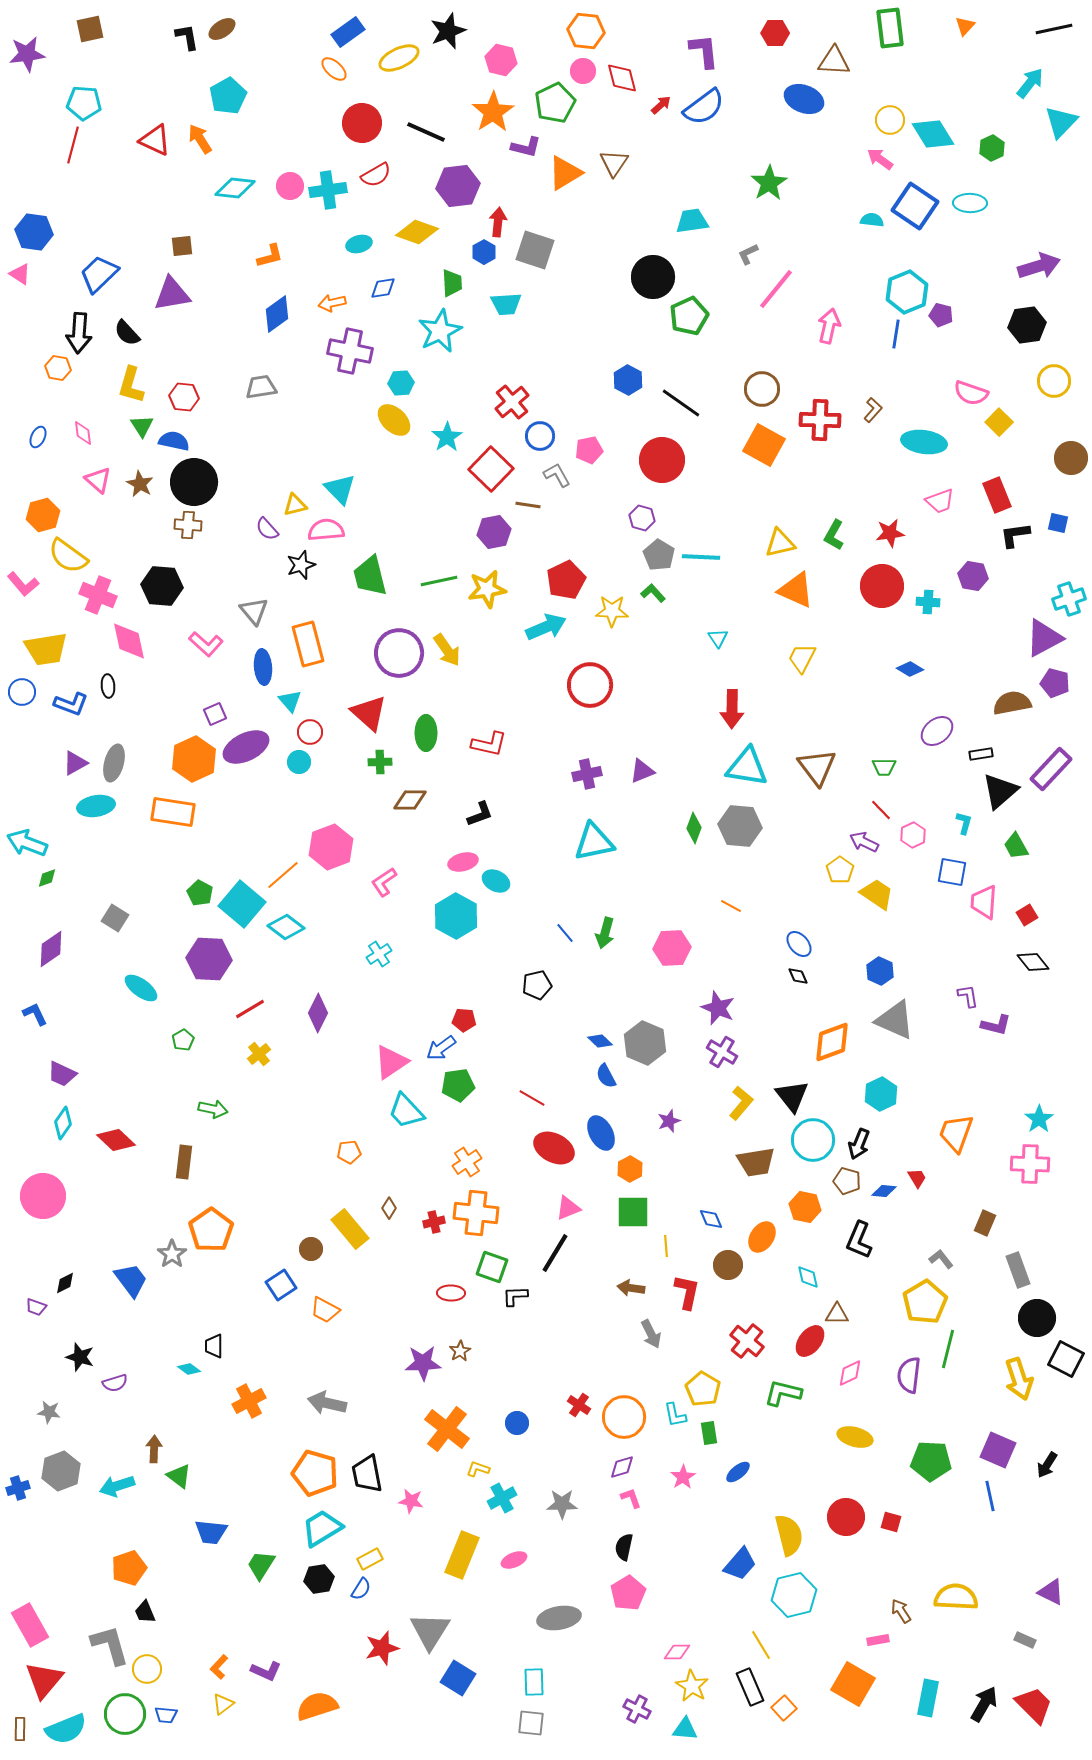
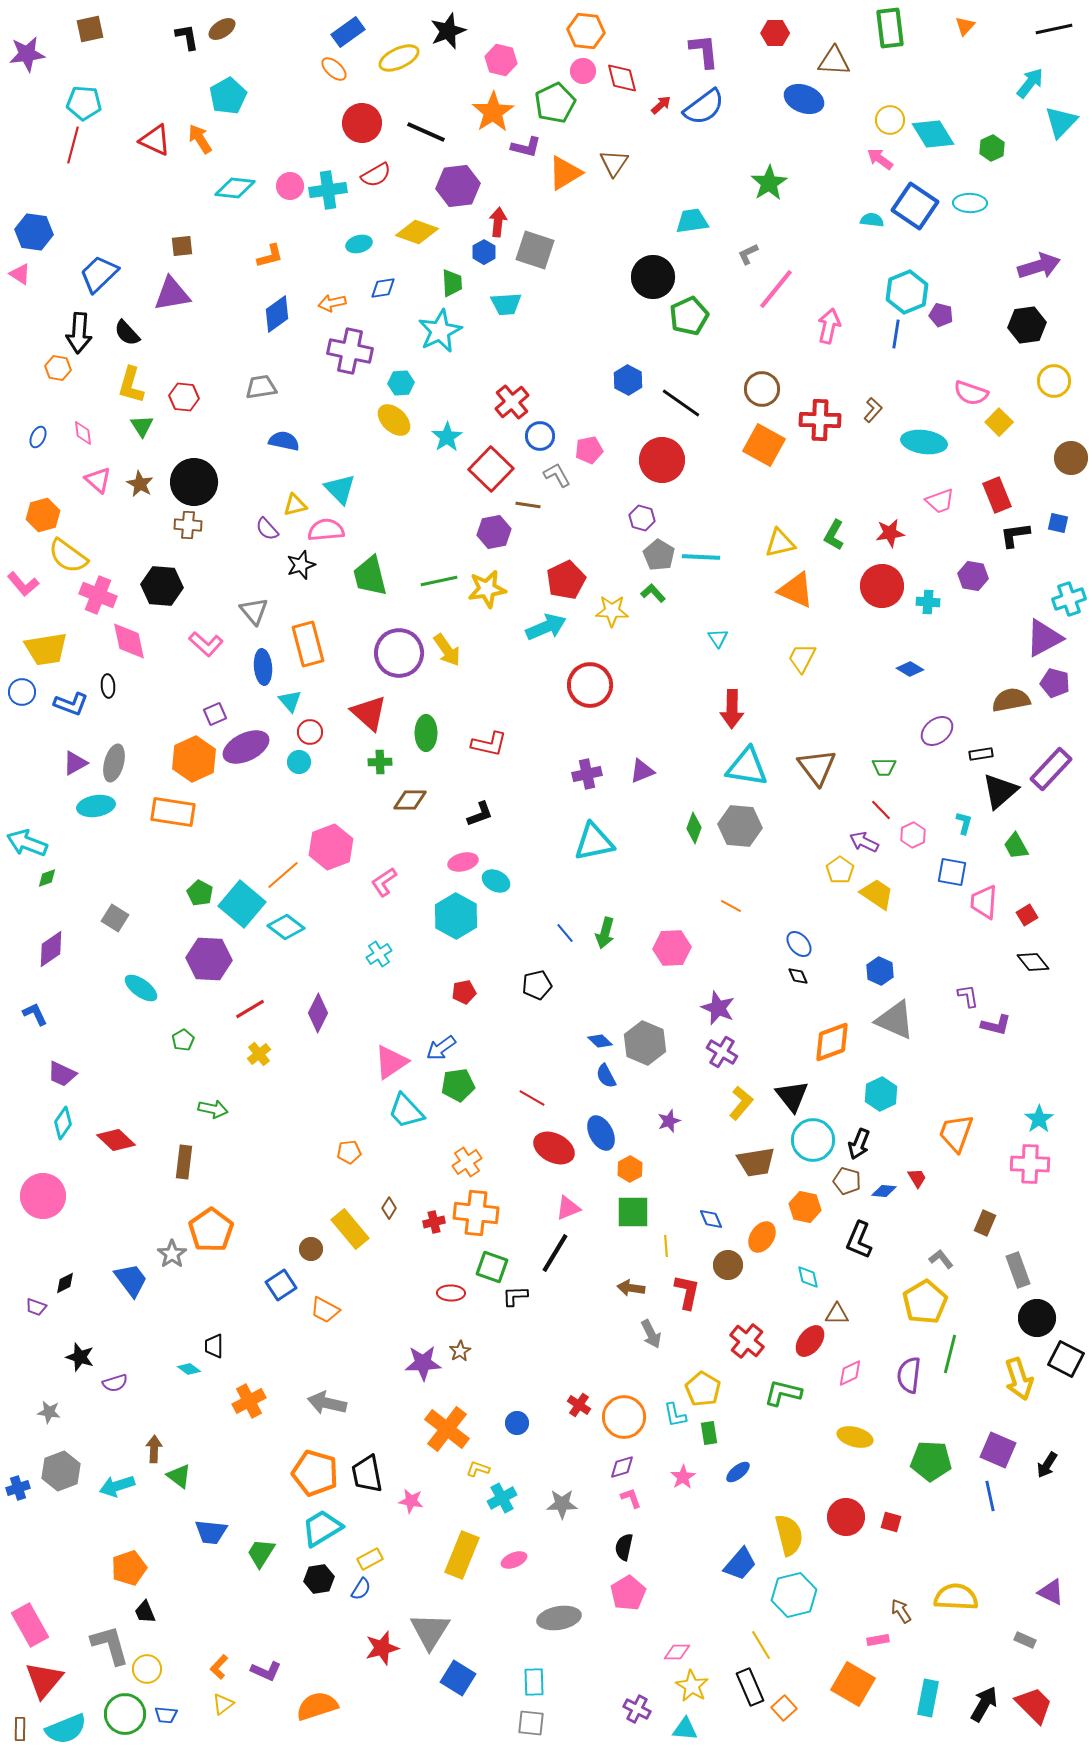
blue semicircle at (174, 441): moved 110 px right
brown semicircle at (1012, 703): moved 1 px left, 3 px up
red pentagon at (464, 1020): moved 28 px up; rotated 15 degrees counterclockwise
green line at (948, 1349): moved 2 px right, 5 px down
green trapezoid at (261, 1565): moved 12 px up
